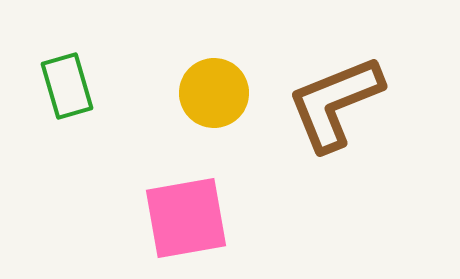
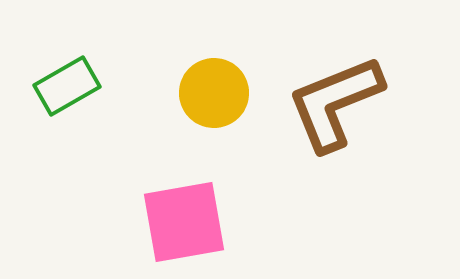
green rectangle: rotated 76 degrees clockwise
pink square: moved 2 px left, 4 px down
